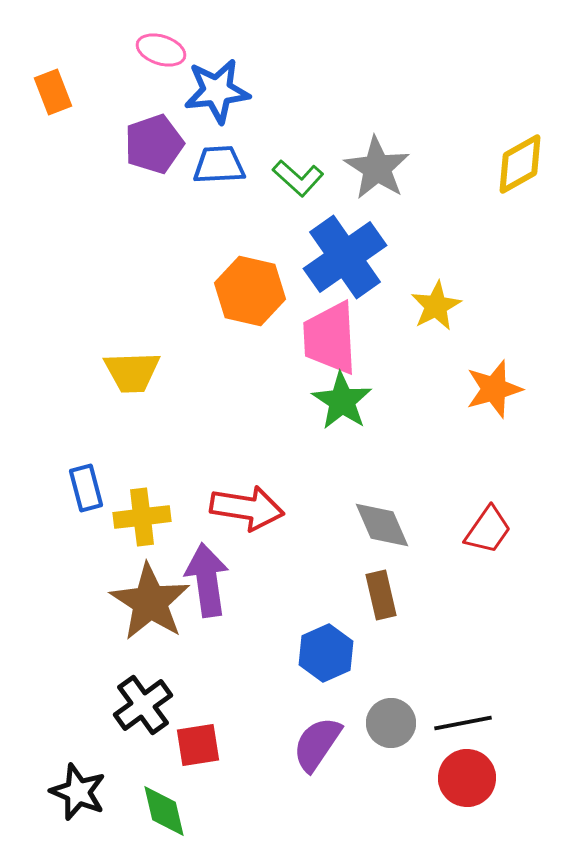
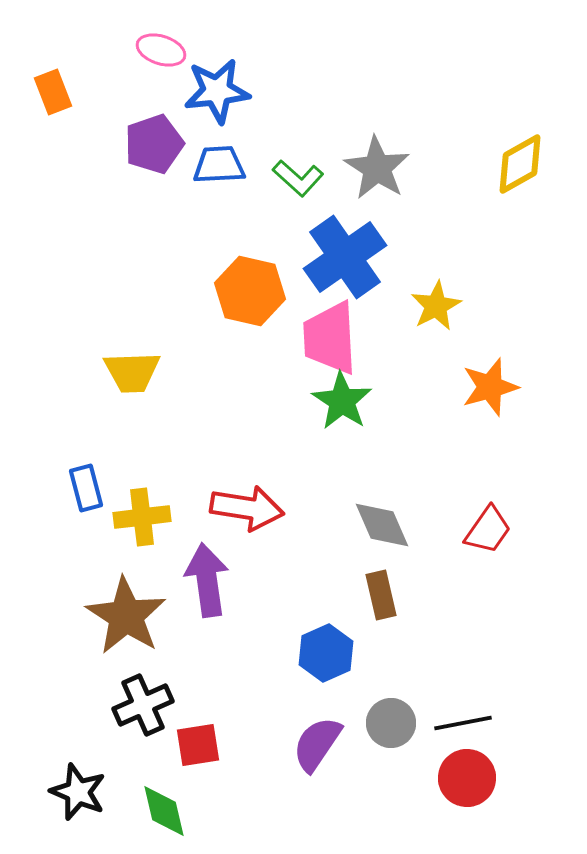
orange star: moved 4 px left, 2 px up
brown star: moved 24 px left, 14 px down
black cross: rotated 12 degrees clockwise
